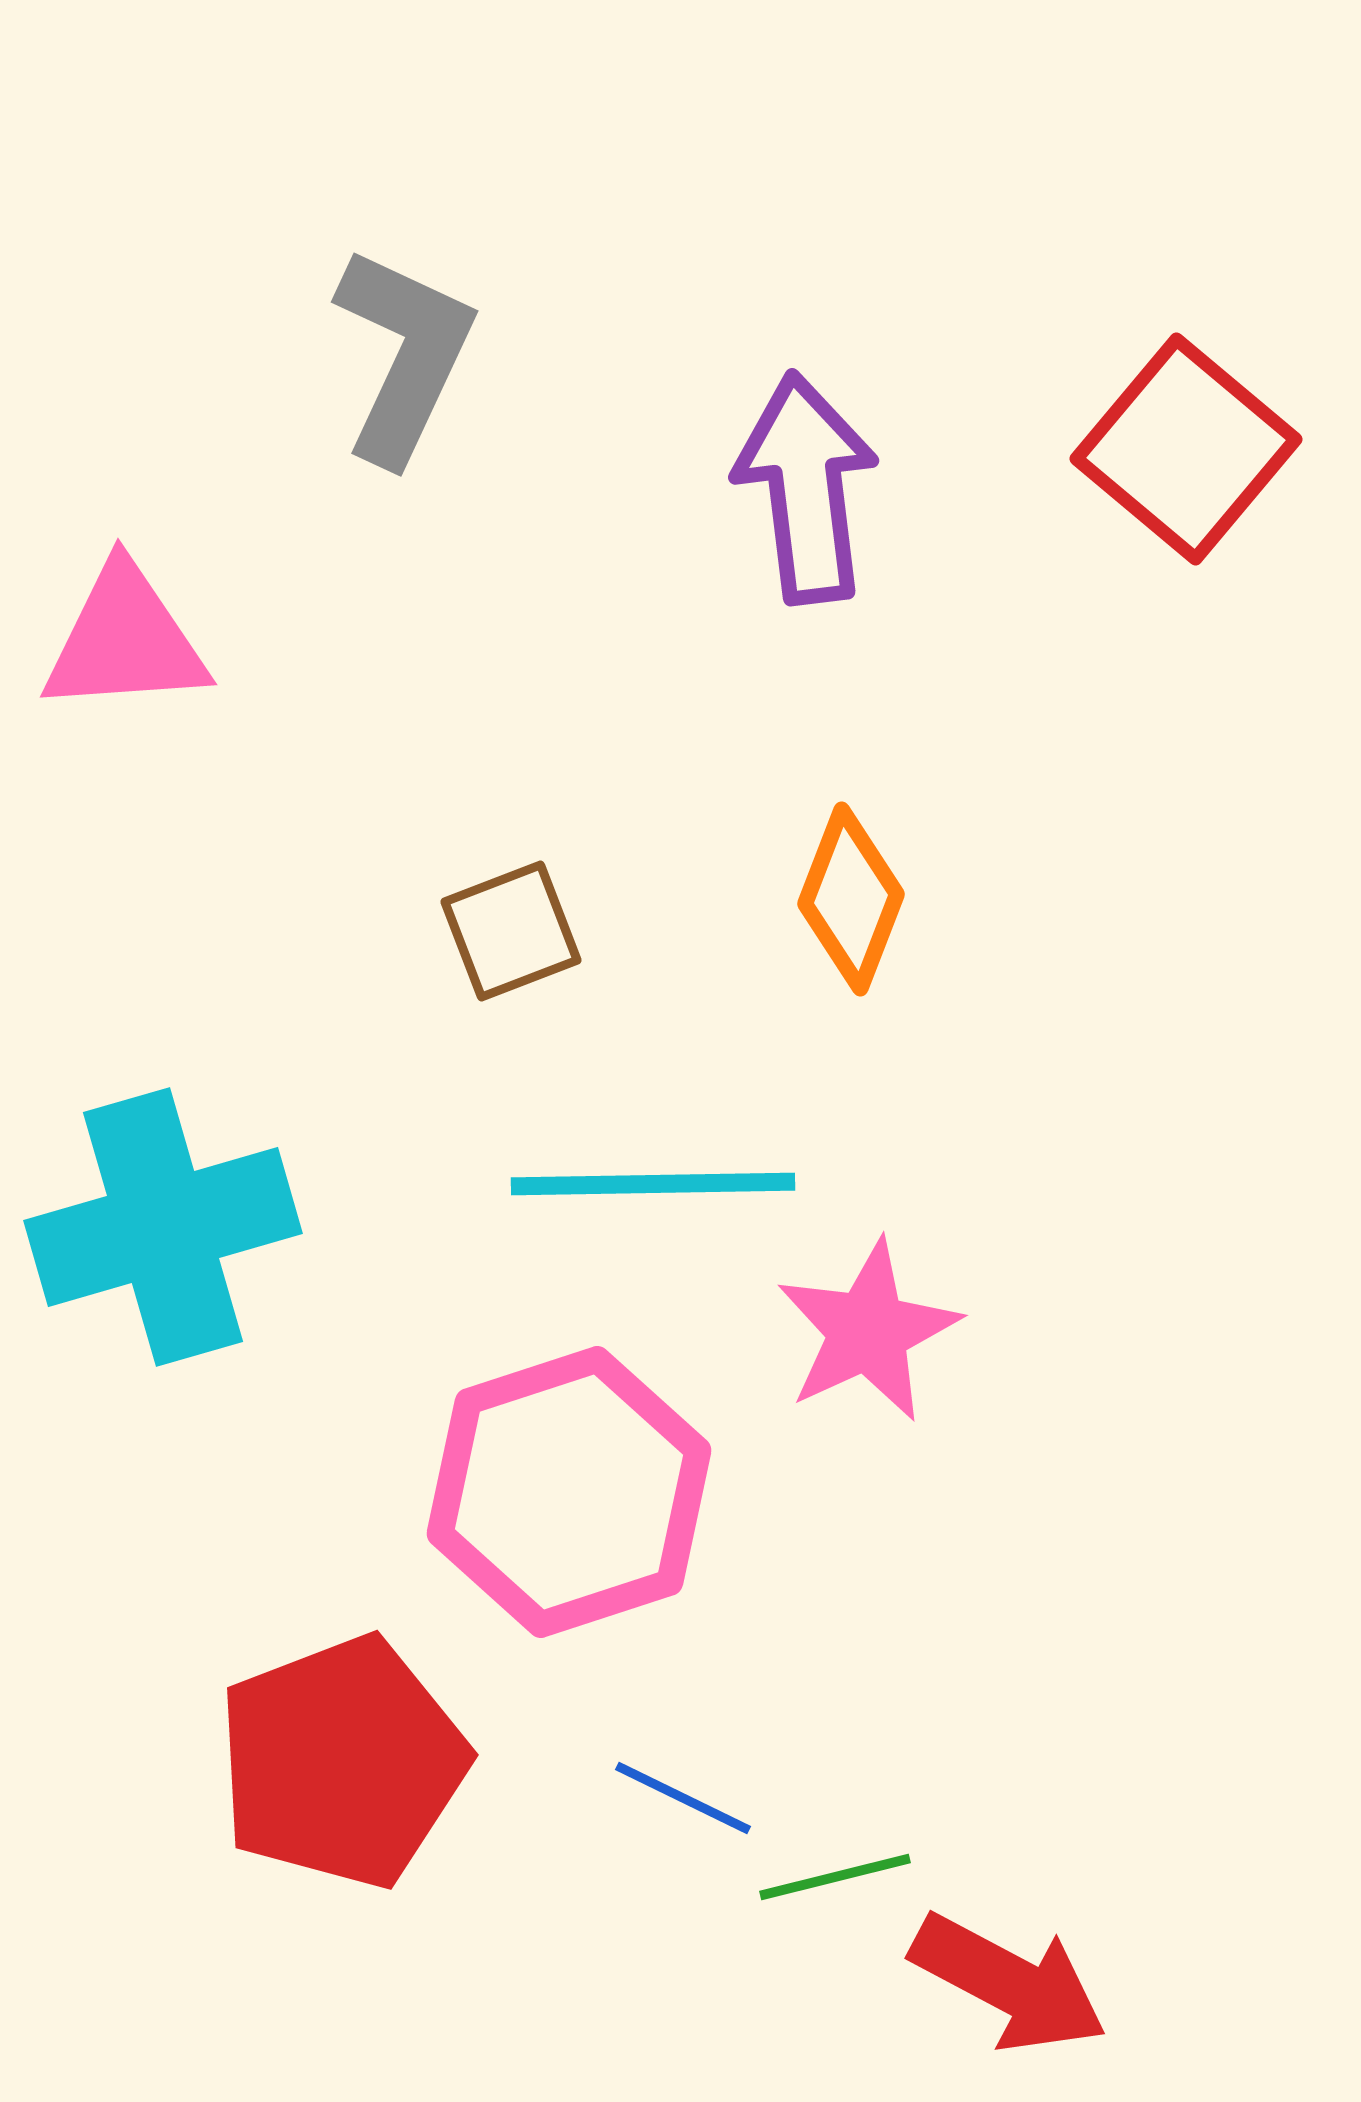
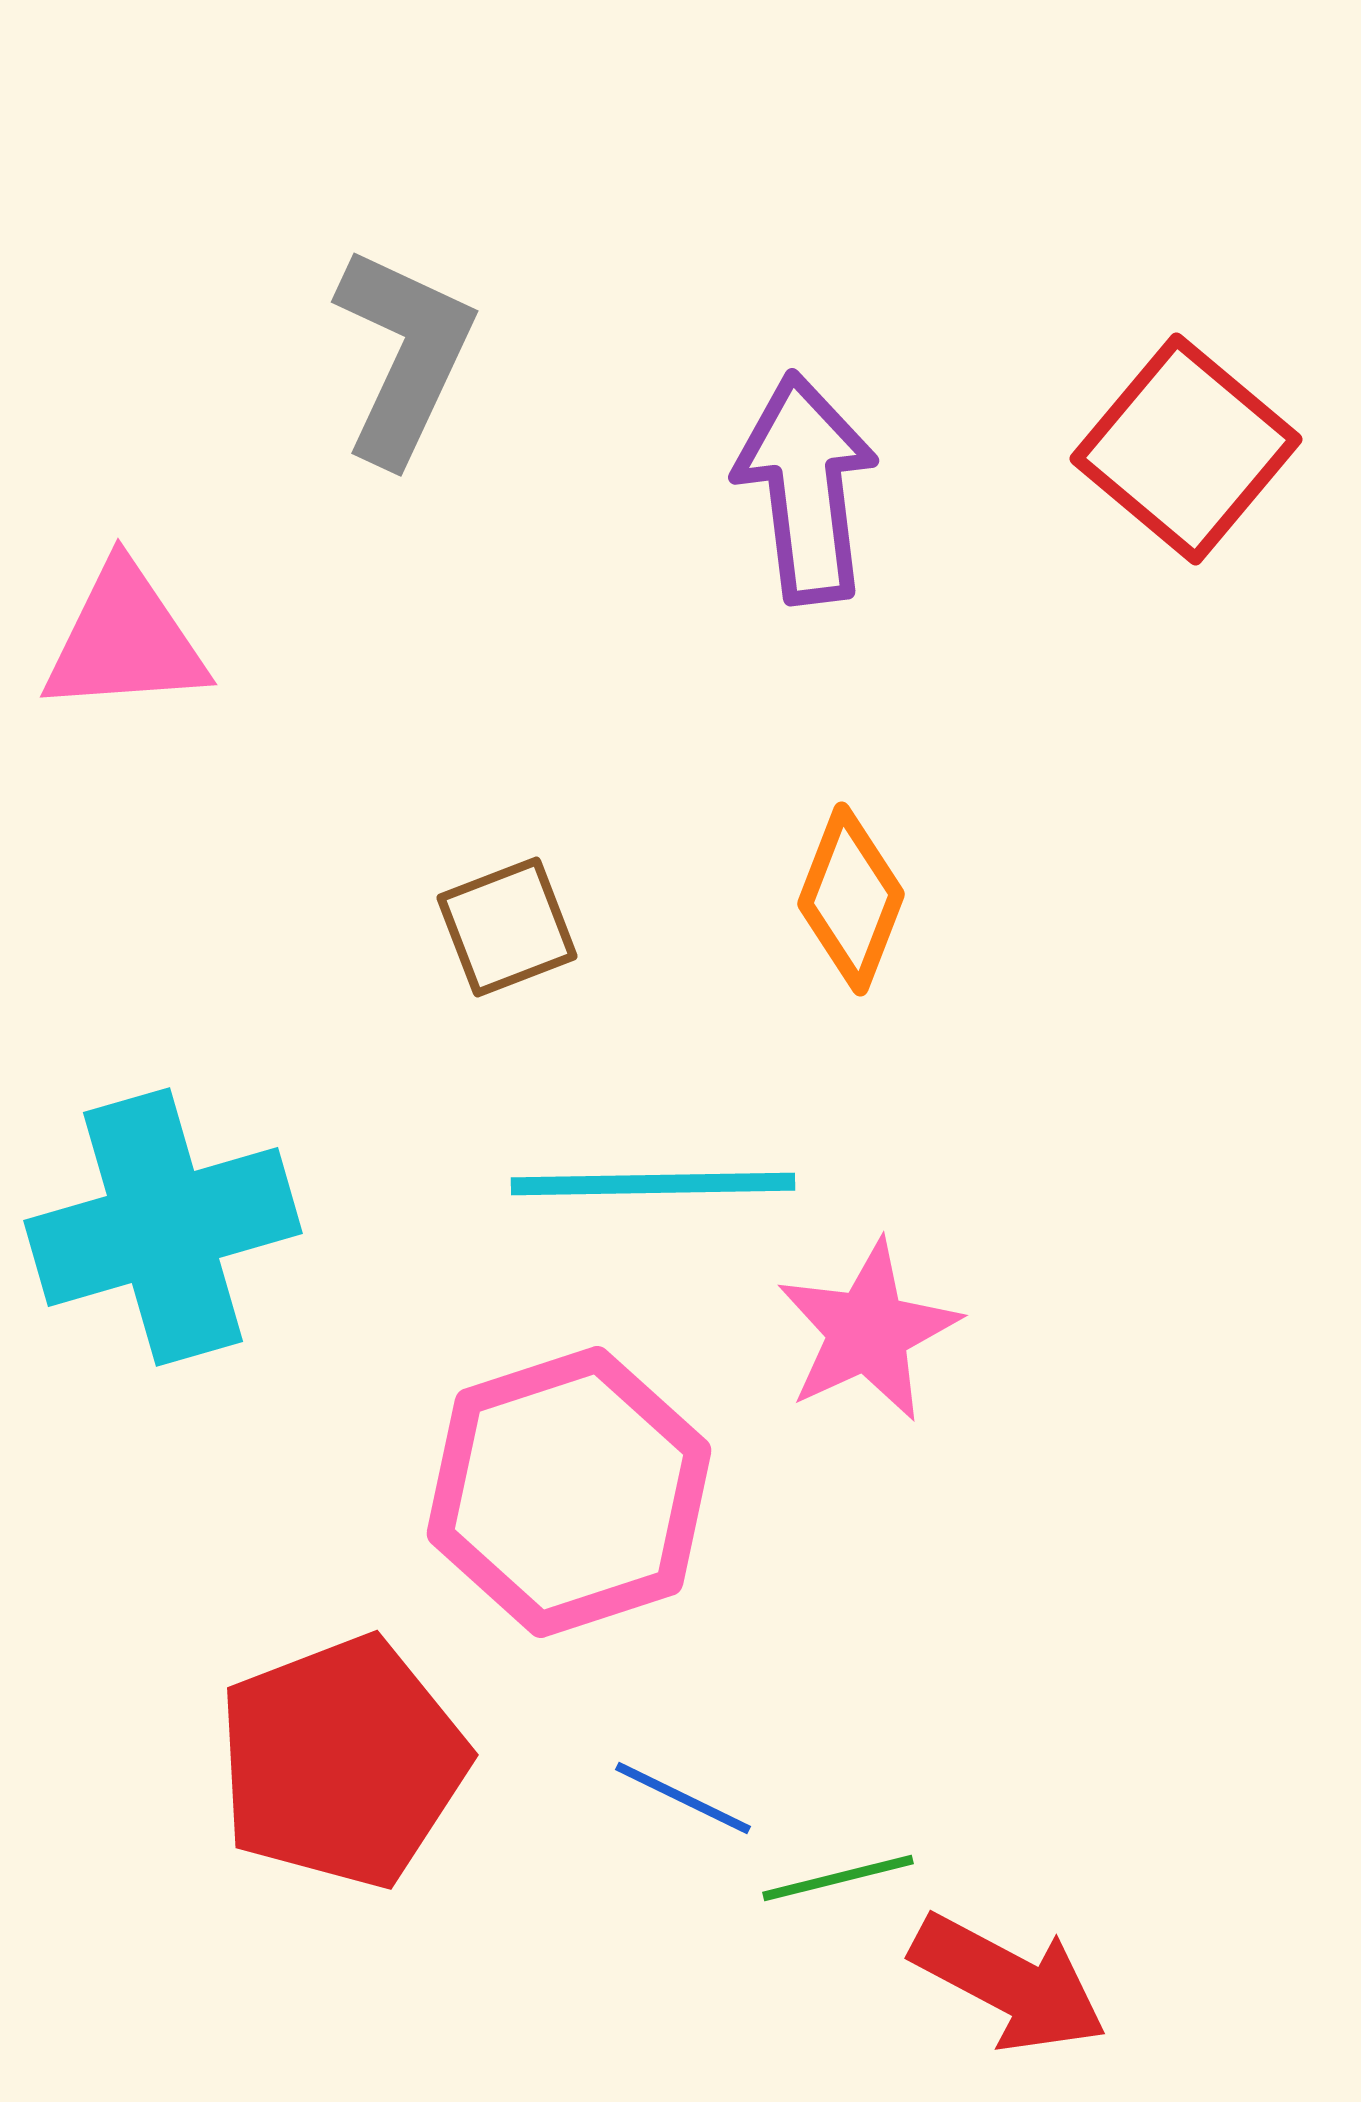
brown square: moved 4 px left, 4 px up
green line: moved 3 px right, 1 px down
